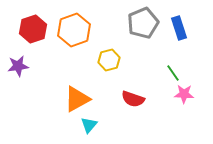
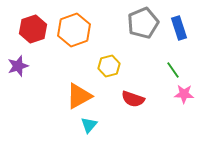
yellow hexagon: moved 6 px down
purple star: rotated 10 degrees counterclockwise
green line: moved 3 px up
orange triangle: moved 2 px right, 3 px up
